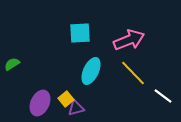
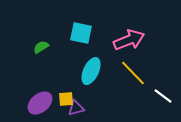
cyan square: moved 1 px right; rotated 15 degrees clockwise
green semicircle: moved 29 px right, 17 px up
yellow square: rotated 35 degrees clockwise
purple ellipse: rotated 25 degrees clockwise
